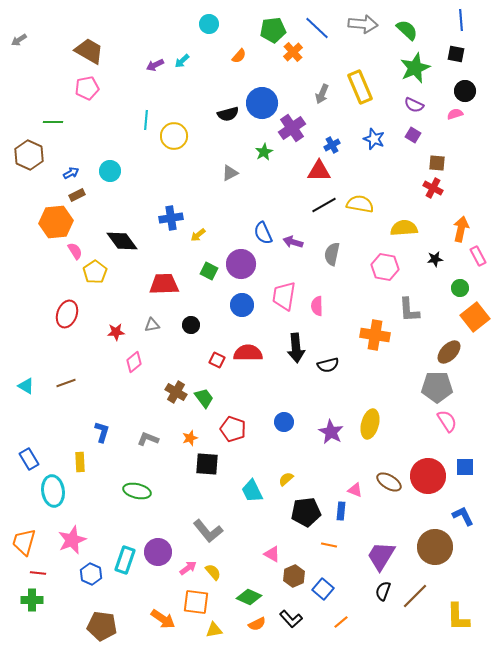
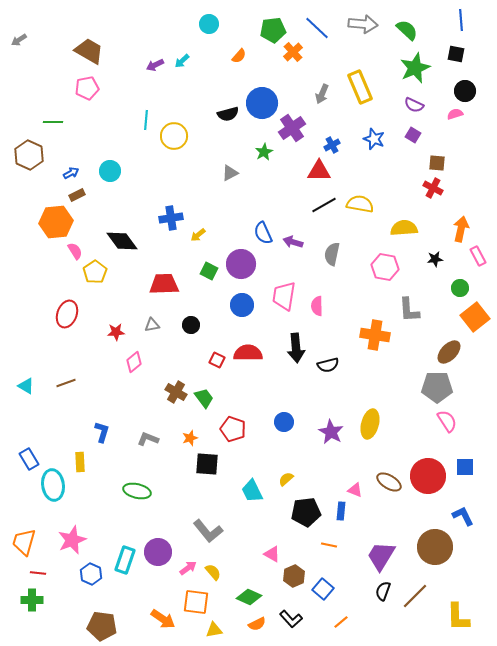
cyan ellipse at (53, 491): moved 6 px up
